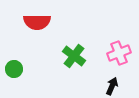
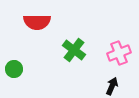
green cross: moved 6 px up
